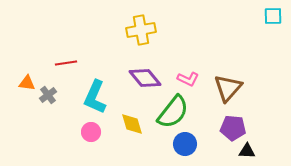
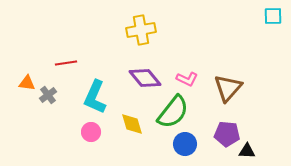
pink L-shape: moved 1 px left
purple pentagon: moved 6 px left, 6 px down
